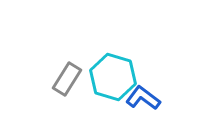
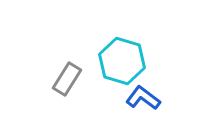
cyan hexagon: moved 9 px right, 16 px up
